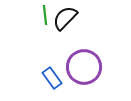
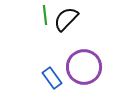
black semicircle: moved 1 px right, 1 px down
